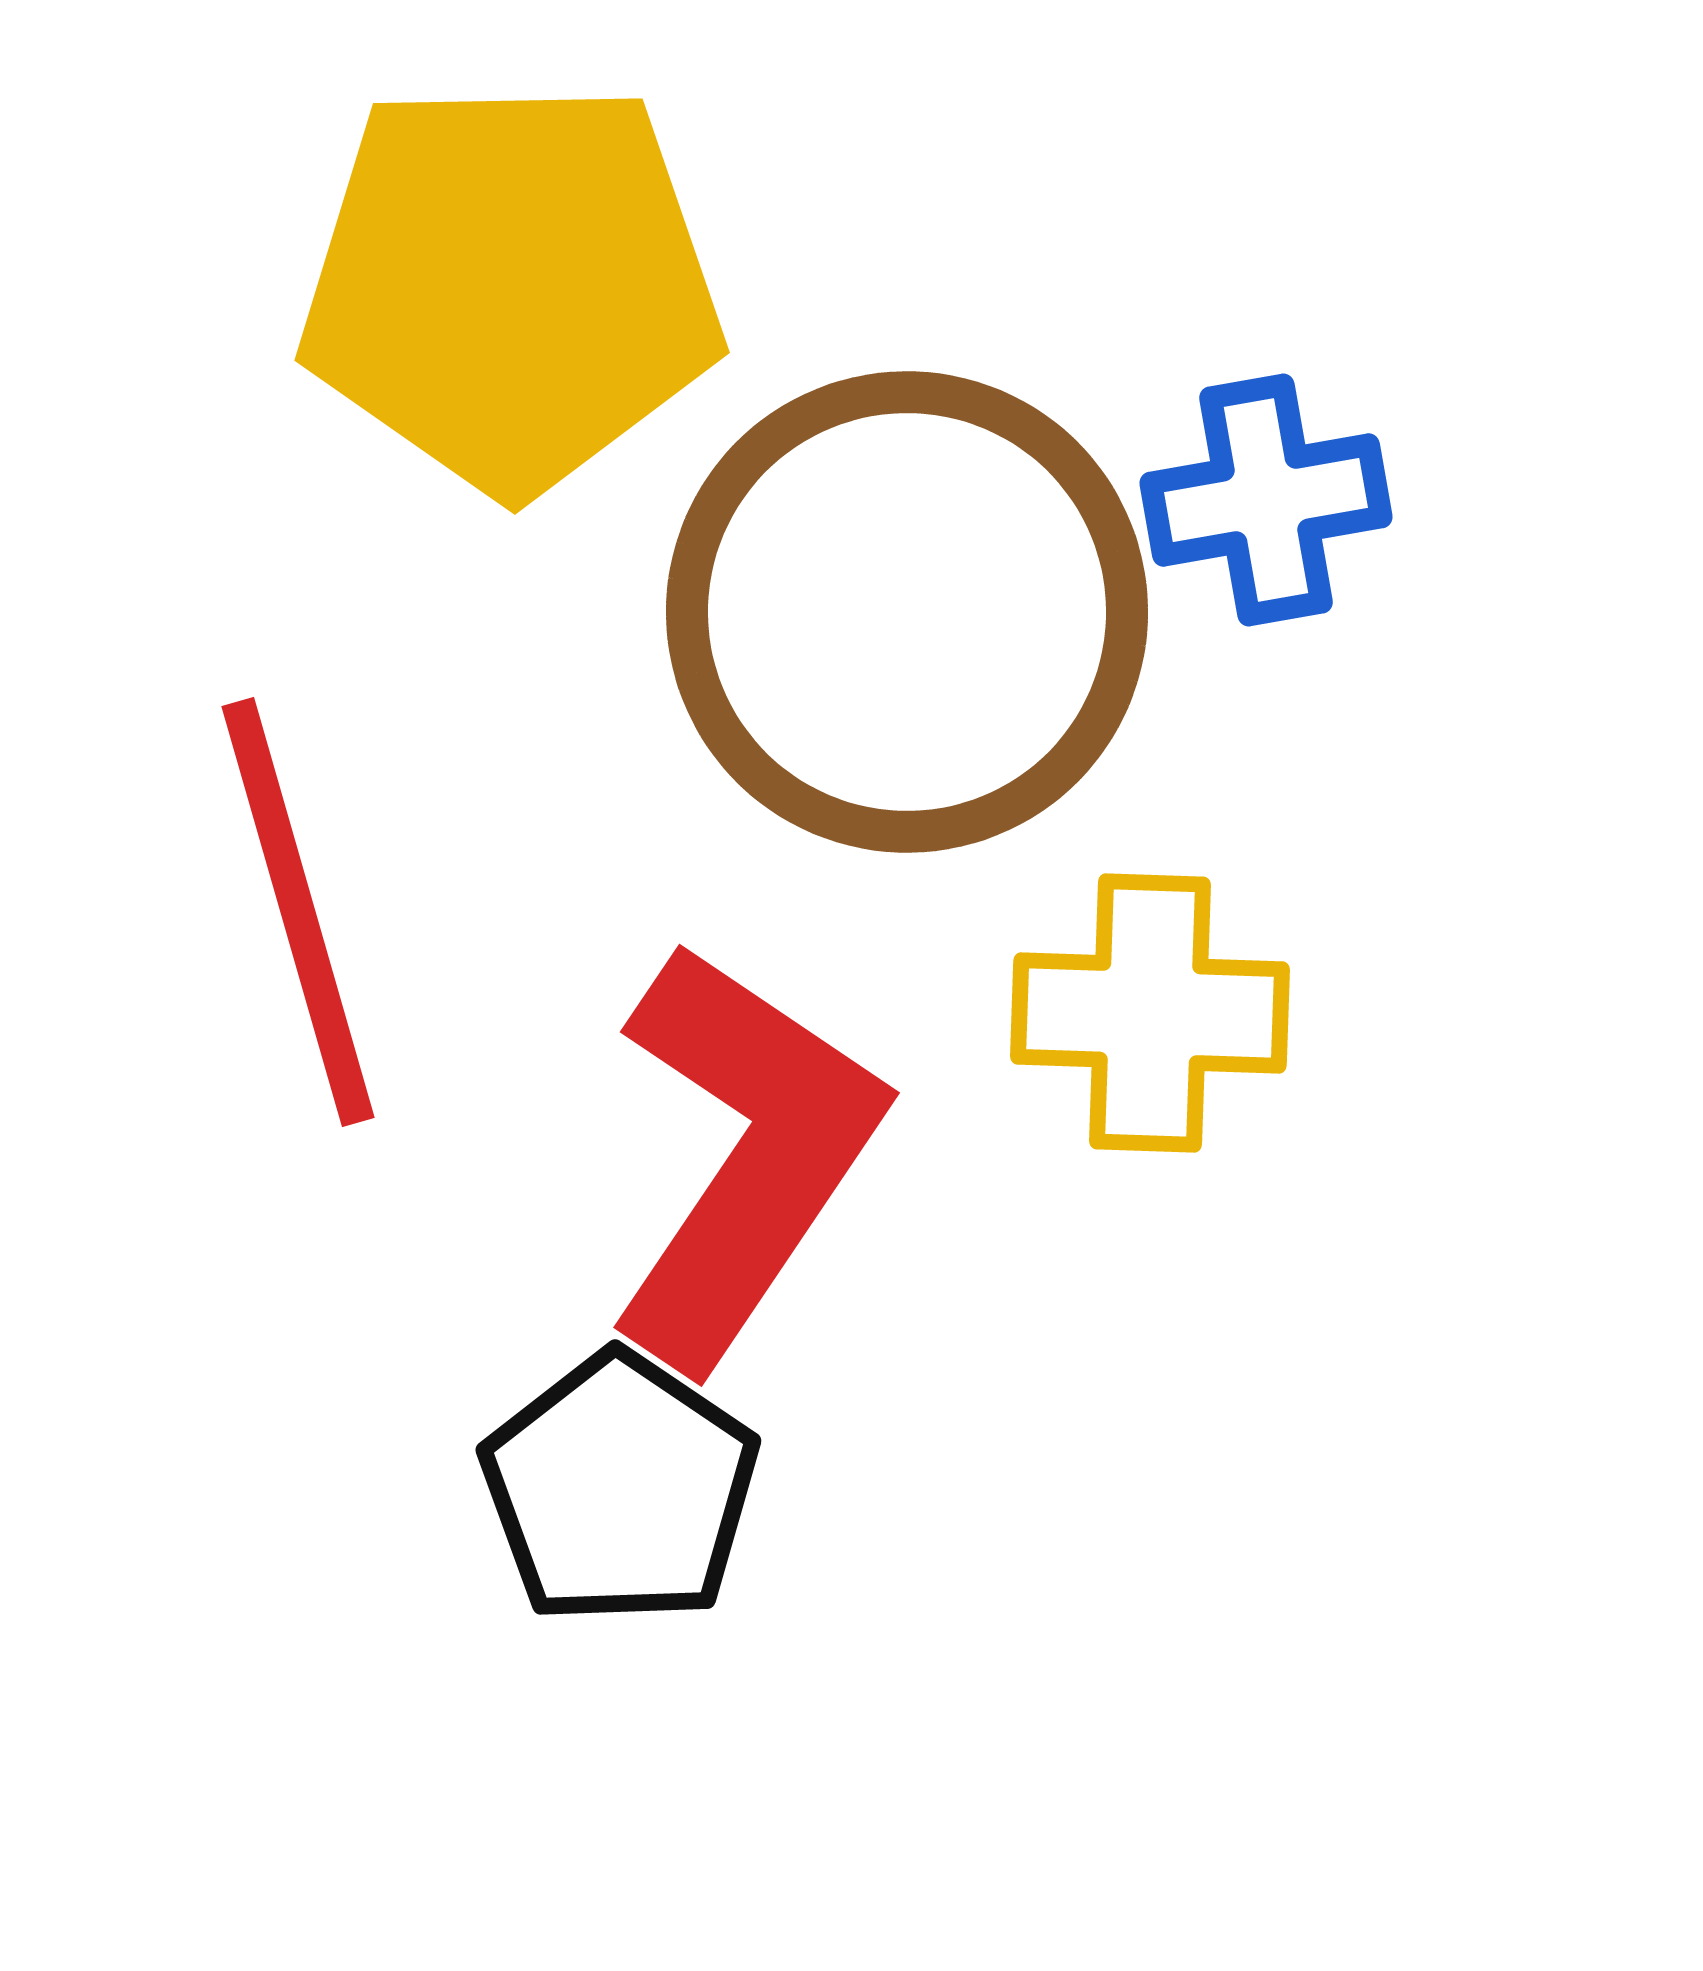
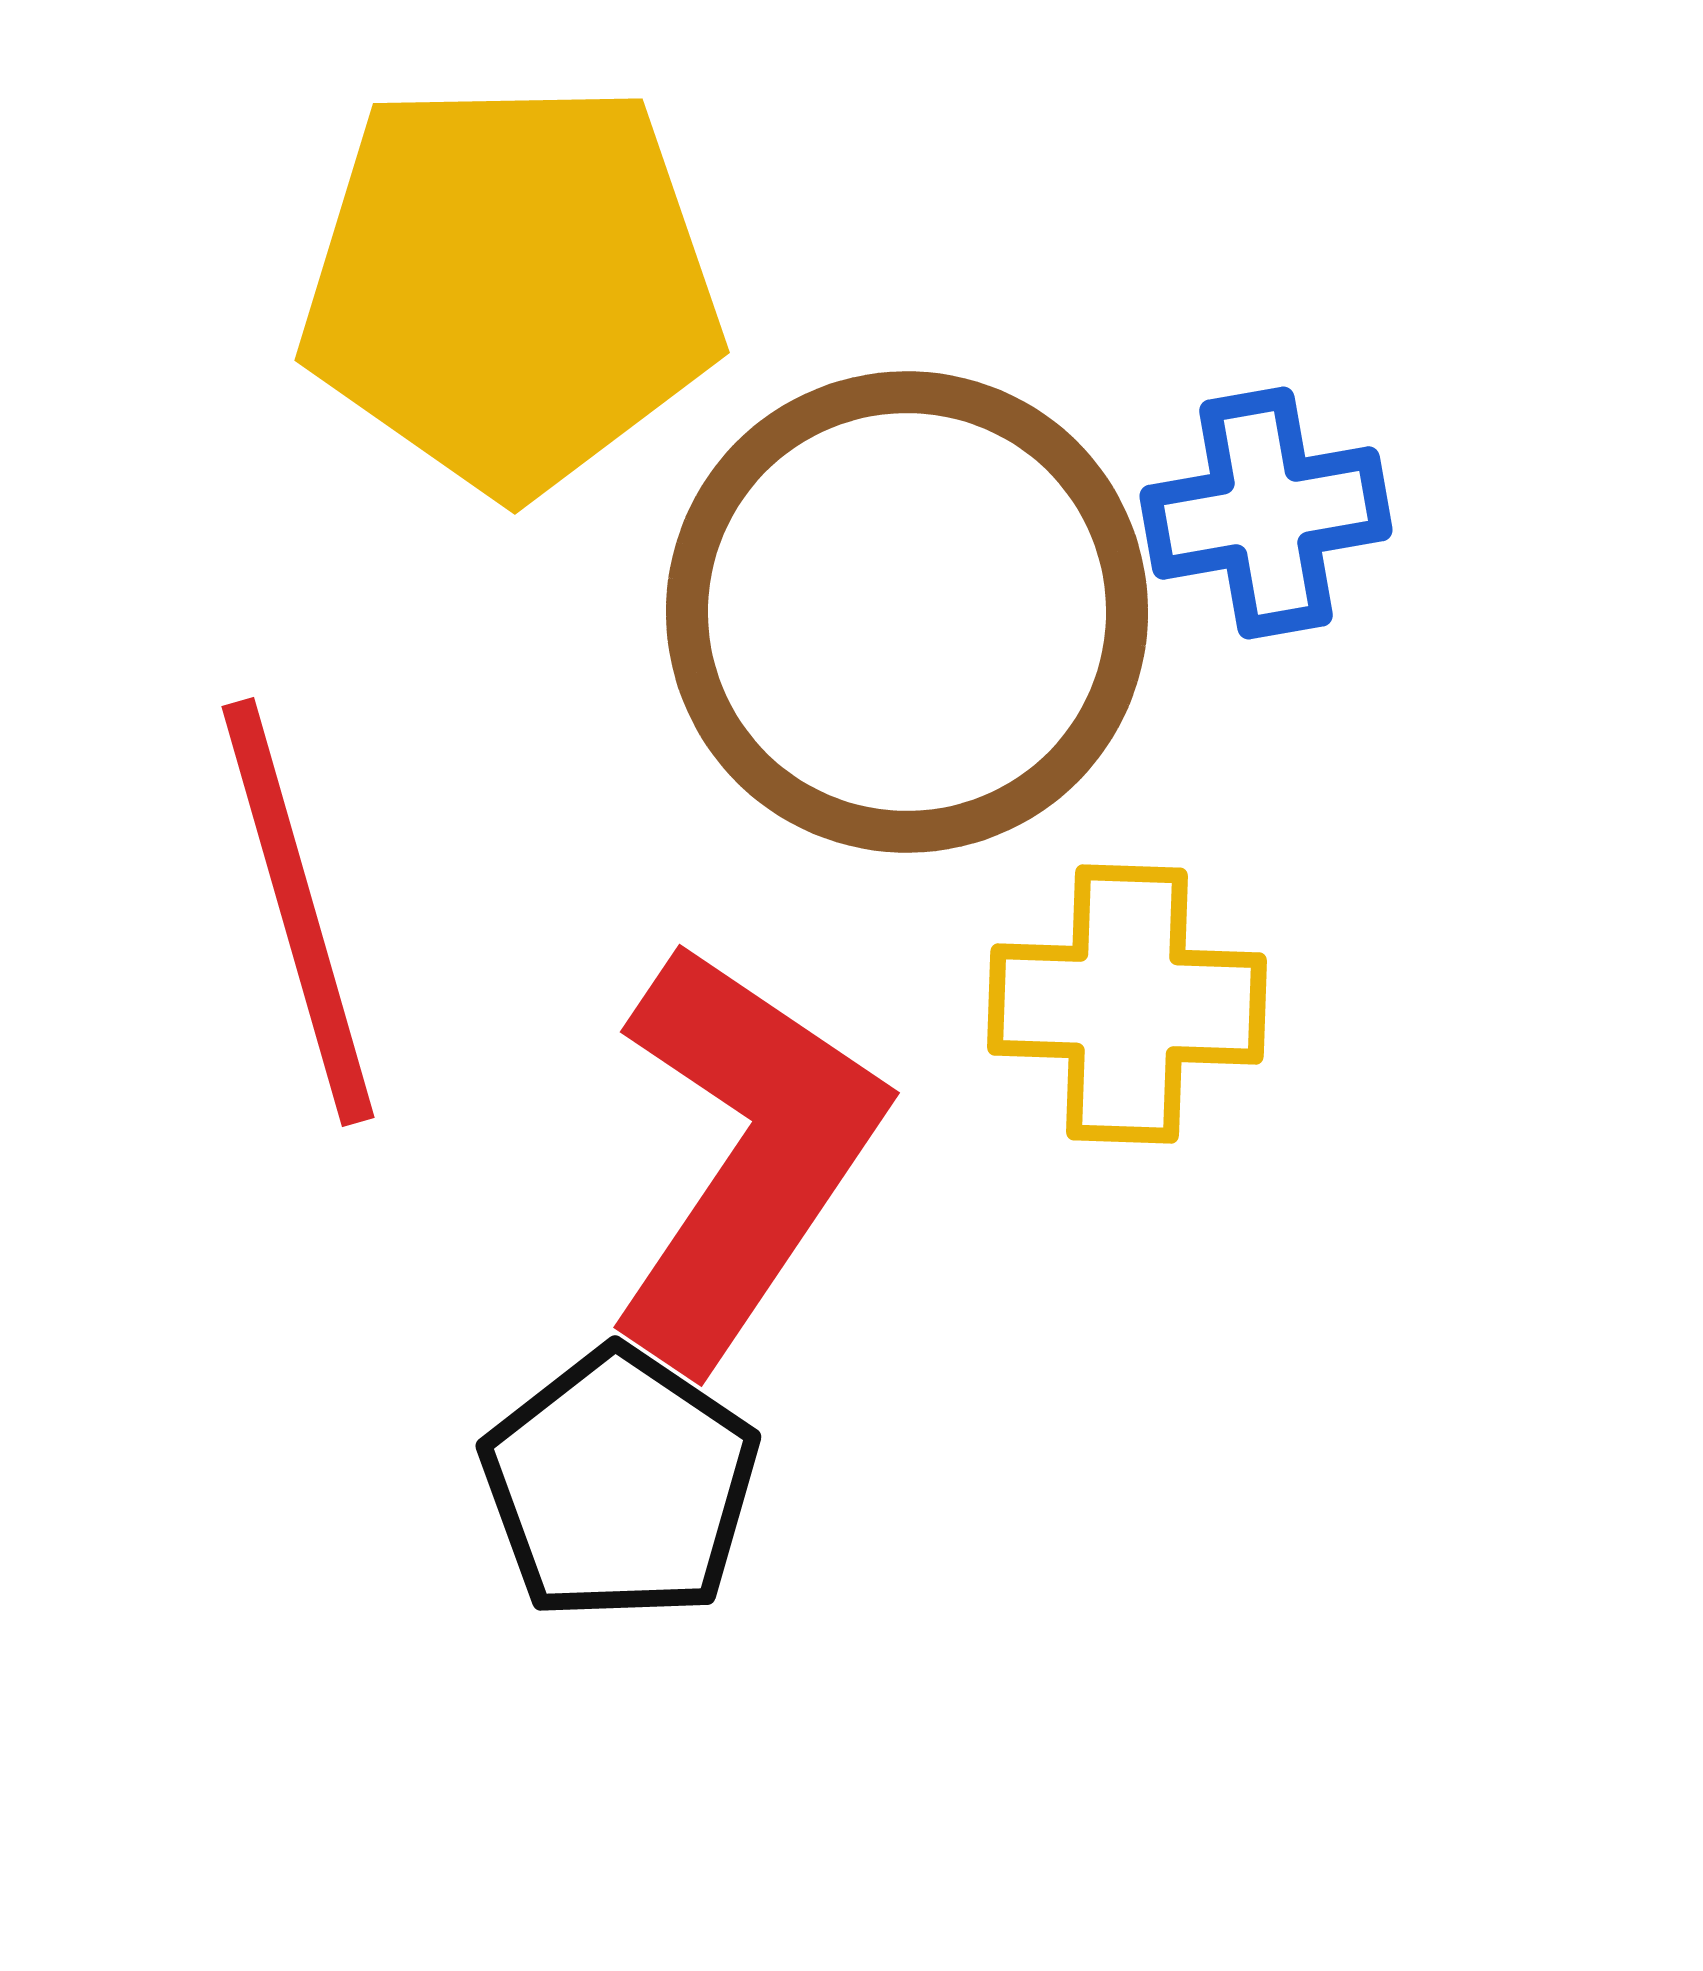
blue cross: moved 13 px down
yellow cross: moved 23 px left, 9 px up
black pentagon: moved 4 px up
